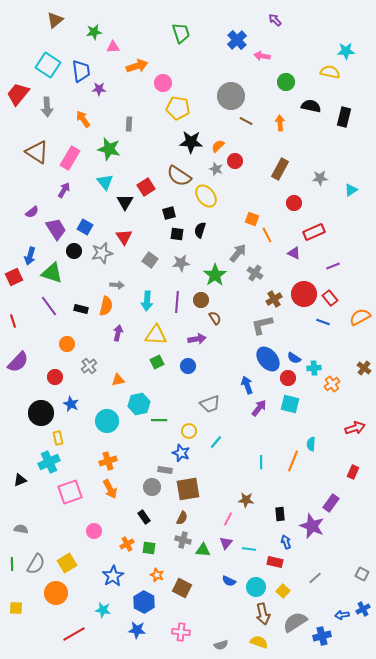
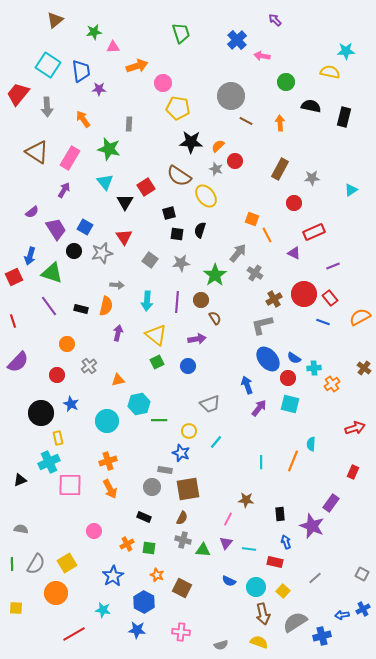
gray star at (320, 178): moved 8 px left
yellow triangle at (156, 335): rotated 35 degrees clockwise
red circle at (55, 377): moved 2 px right, 2 px up
pink square at (70, 492): moved 7 px up; rotated 20 degrees clockwise
black rectangle at (144, 517): rotated 32 degrees counterclockwise
